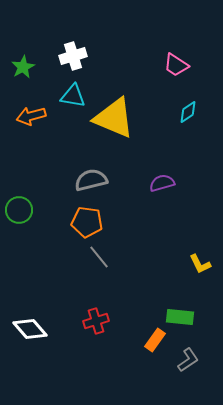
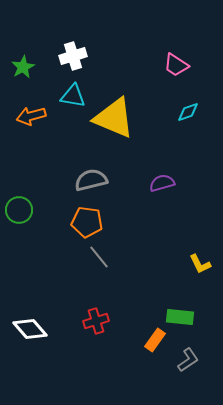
cyan diamond: rotated 15 degrees clockwise
